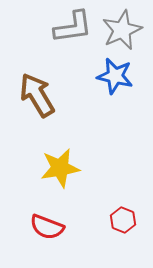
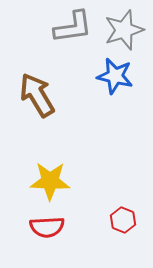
gray star: moved 2 px right; rotated 6 degrees clockwise
yellow star: moved 10 px left, 13 px down; rotated 12 degrees clockwise
red semicircle: rotated 24 degrees counterclockwise
